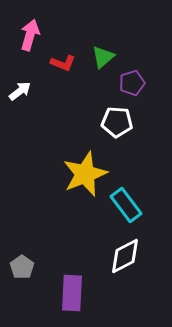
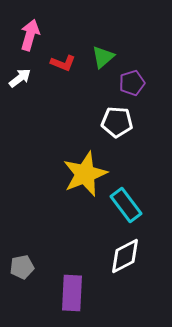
white arrow: moved 13 px up
gray pentagon: rotated 25 degrees clockwise
